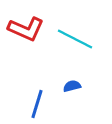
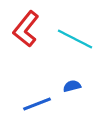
red L-shape: rotated 105 degrees clockwise
blue line: rotated 52 degrees clockwise
